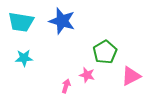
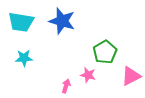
pink star: moved 1 px right
